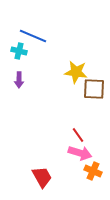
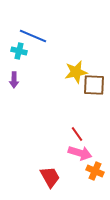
yellow star: rotated 20 degrees counterclockwise
purple arrow: moved 5 px left
brown square: moved 4 px up
red line: moved 1 px left, 1 px up
orange cross: moved 2 px right
red trapezoid: moved 8 px right
